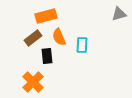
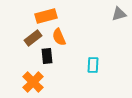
cyan rectangle: moved 11 px right, 20 px down
